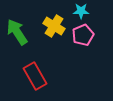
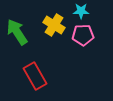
yellow cross: moved 1 px up
pink pentagon: rotated 20 degrees clockwise
